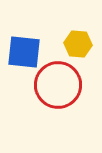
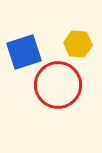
blue square: rotated 24 degrees counterclockwise
